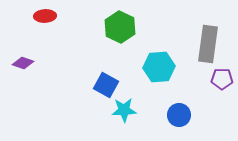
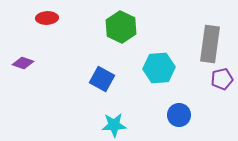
red ellipse: moved 2 px right, 2 px down
green hexagon: moved 1 px right
gray rectangle: moved 2 px right
cyan hexagon: moved 1 px down
purple pentagon: rotated 15 degrees counterclockwise
blue square: moved 4 px left, 6 px up
cyan star: moved 10 px left, 15 px down
